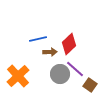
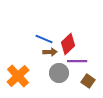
blue line: moved 6 px right; rotated 36 degrees clockwise
red diamond: moved 1 px left
purple line: moved 2 px right, 8 px up; rotated 42 degrees counterclockwise
gray circle: moved 1 px left, 1 px up
brown square: moved 2 px left, 4 px up
